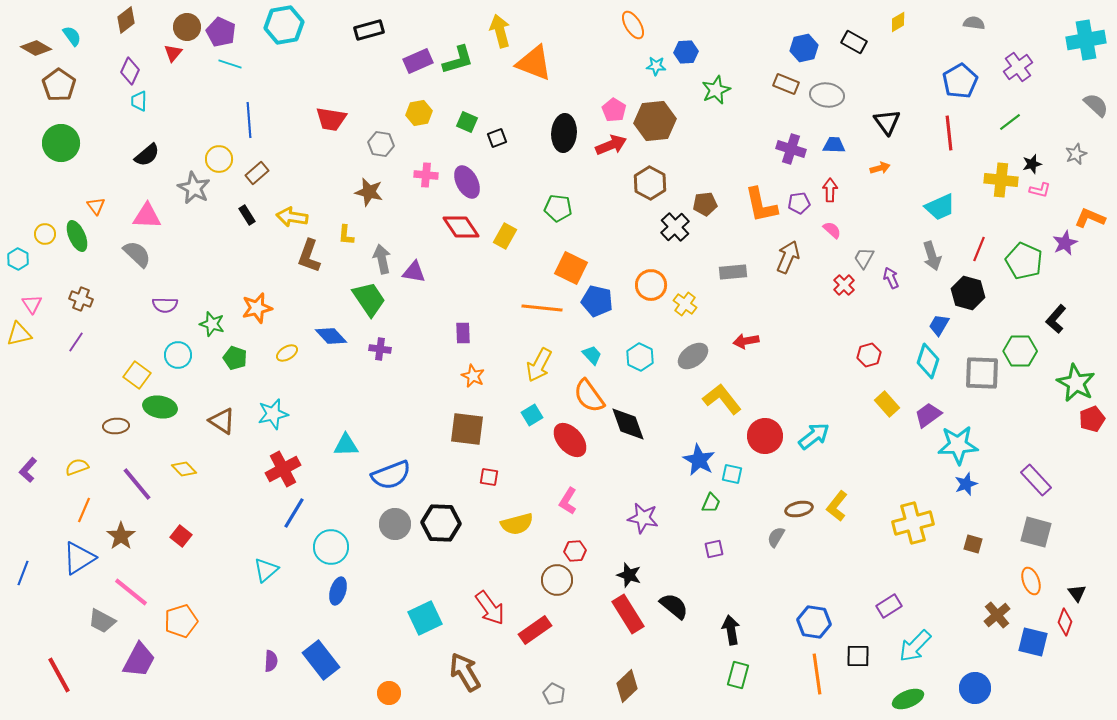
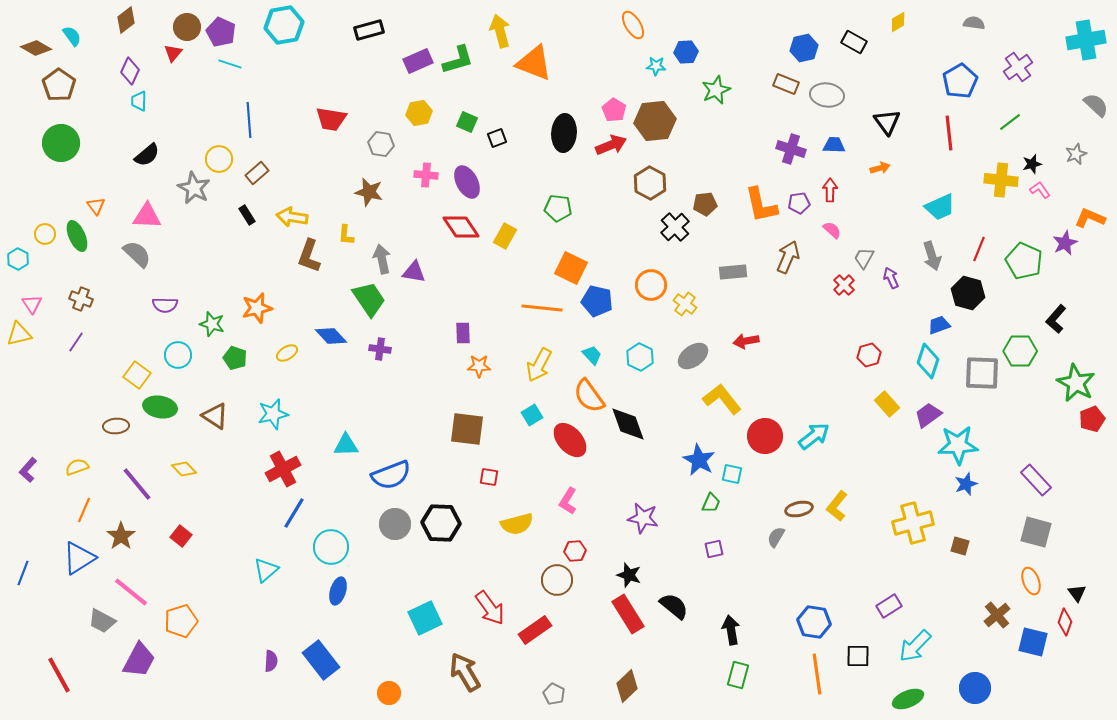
pink L-shape at (1040, 190): rotated 140 degrees counterclockwise
blue trapezoid at (939, 325): rotated 40 degrees clockwise
orange star at (473, 376): moved 6 px right, 10 px up; rotated 25 degrees counterclockwise
brown triangle at (222, 421): moved 7 px left, 5 px up
brown square at (973, 544): moved 13 px left, 2 px down
